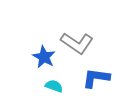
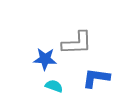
gray L-shape: rotated 36 degrees counterclockwise
blue star: moved 1 px right, 2 px down; rotated 25 degrees counterclockwise
